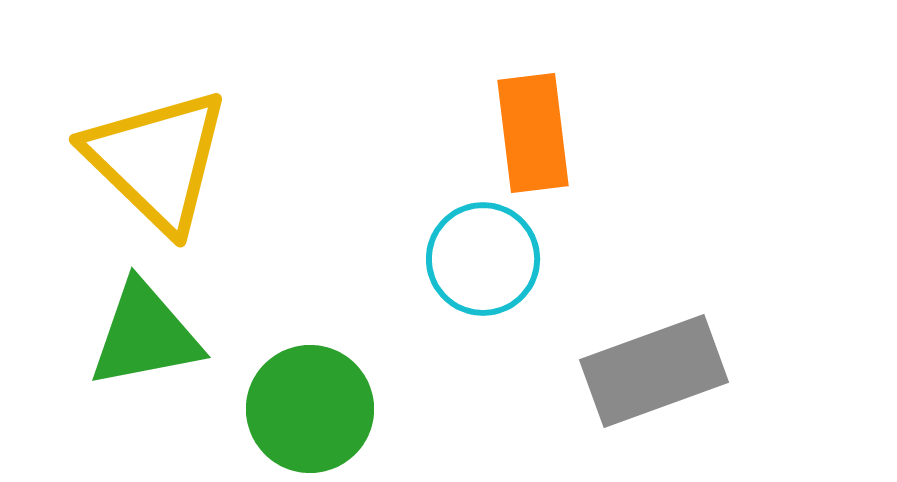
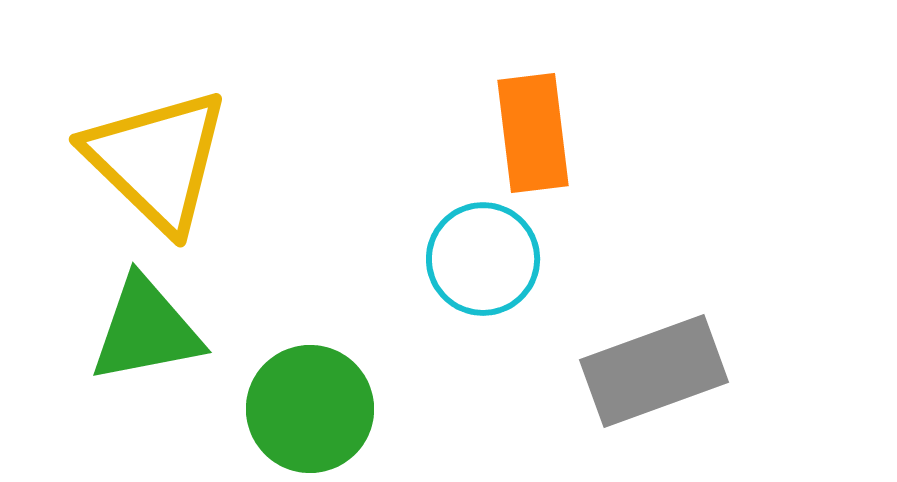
green triangle: moved 1 px right, 5 px up
